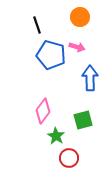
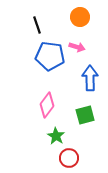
blue pentagon: moved 1 px left, 1 px down; rotated 8 degrees counterclockwise
pink diamond: moved 4 px right, 6 px up
green square: moved 2 px right, 5 px up
